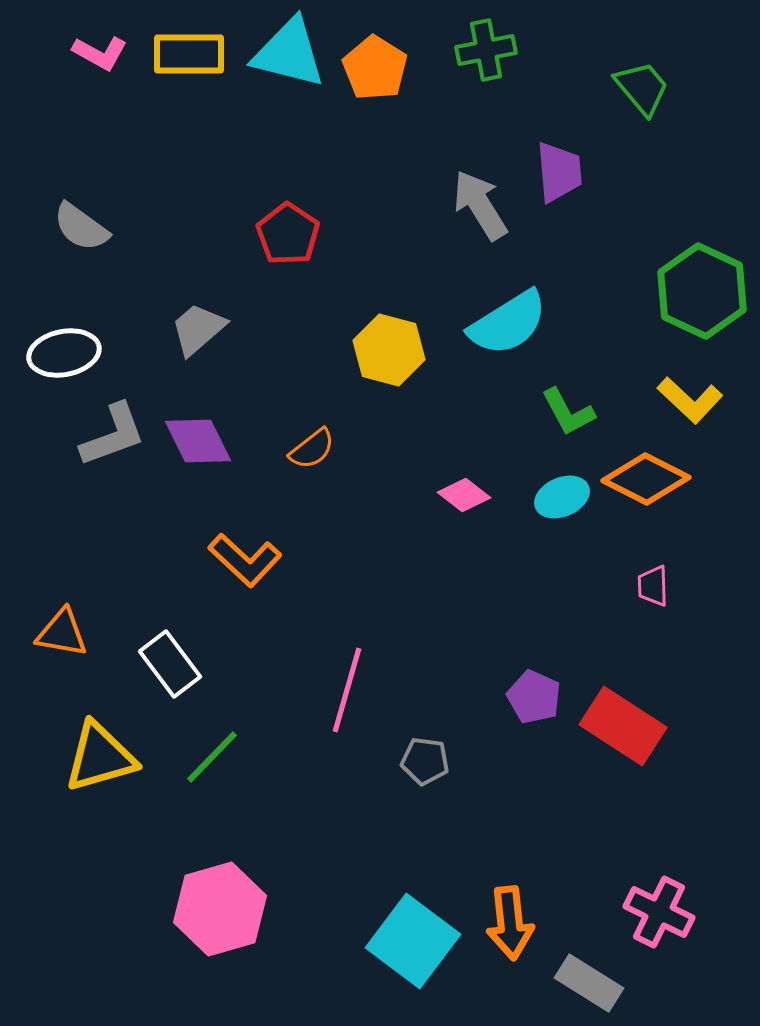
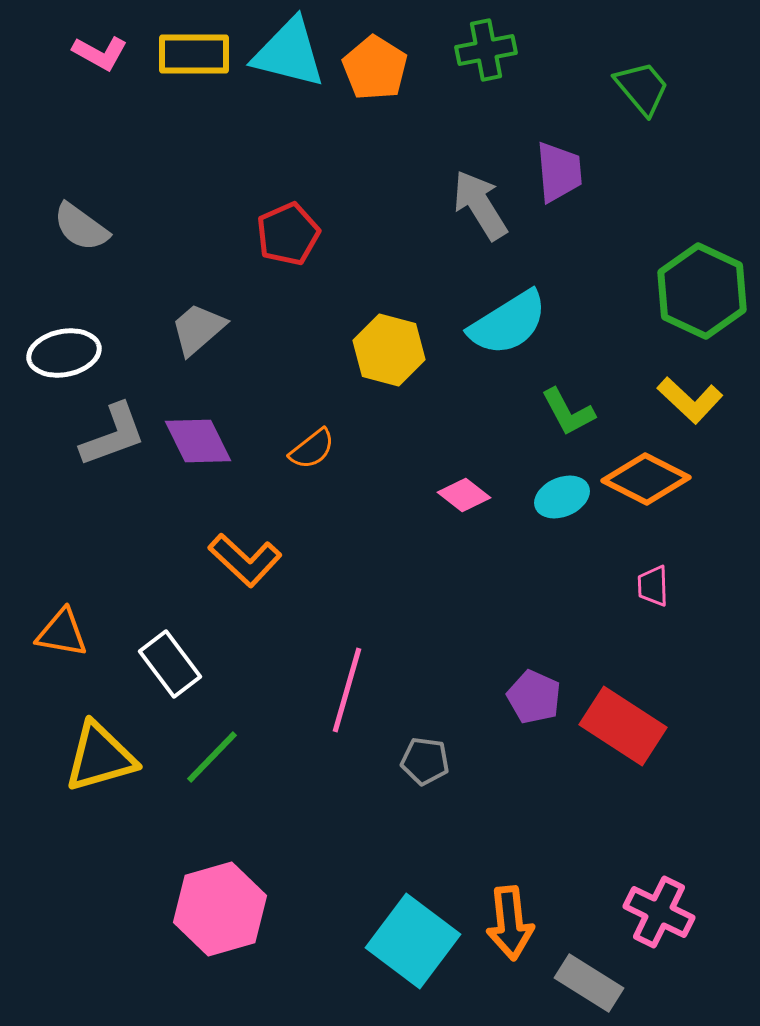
yellow rectangle: moved 5 px right
red pentagon: rotated 14 degrees clockwise
